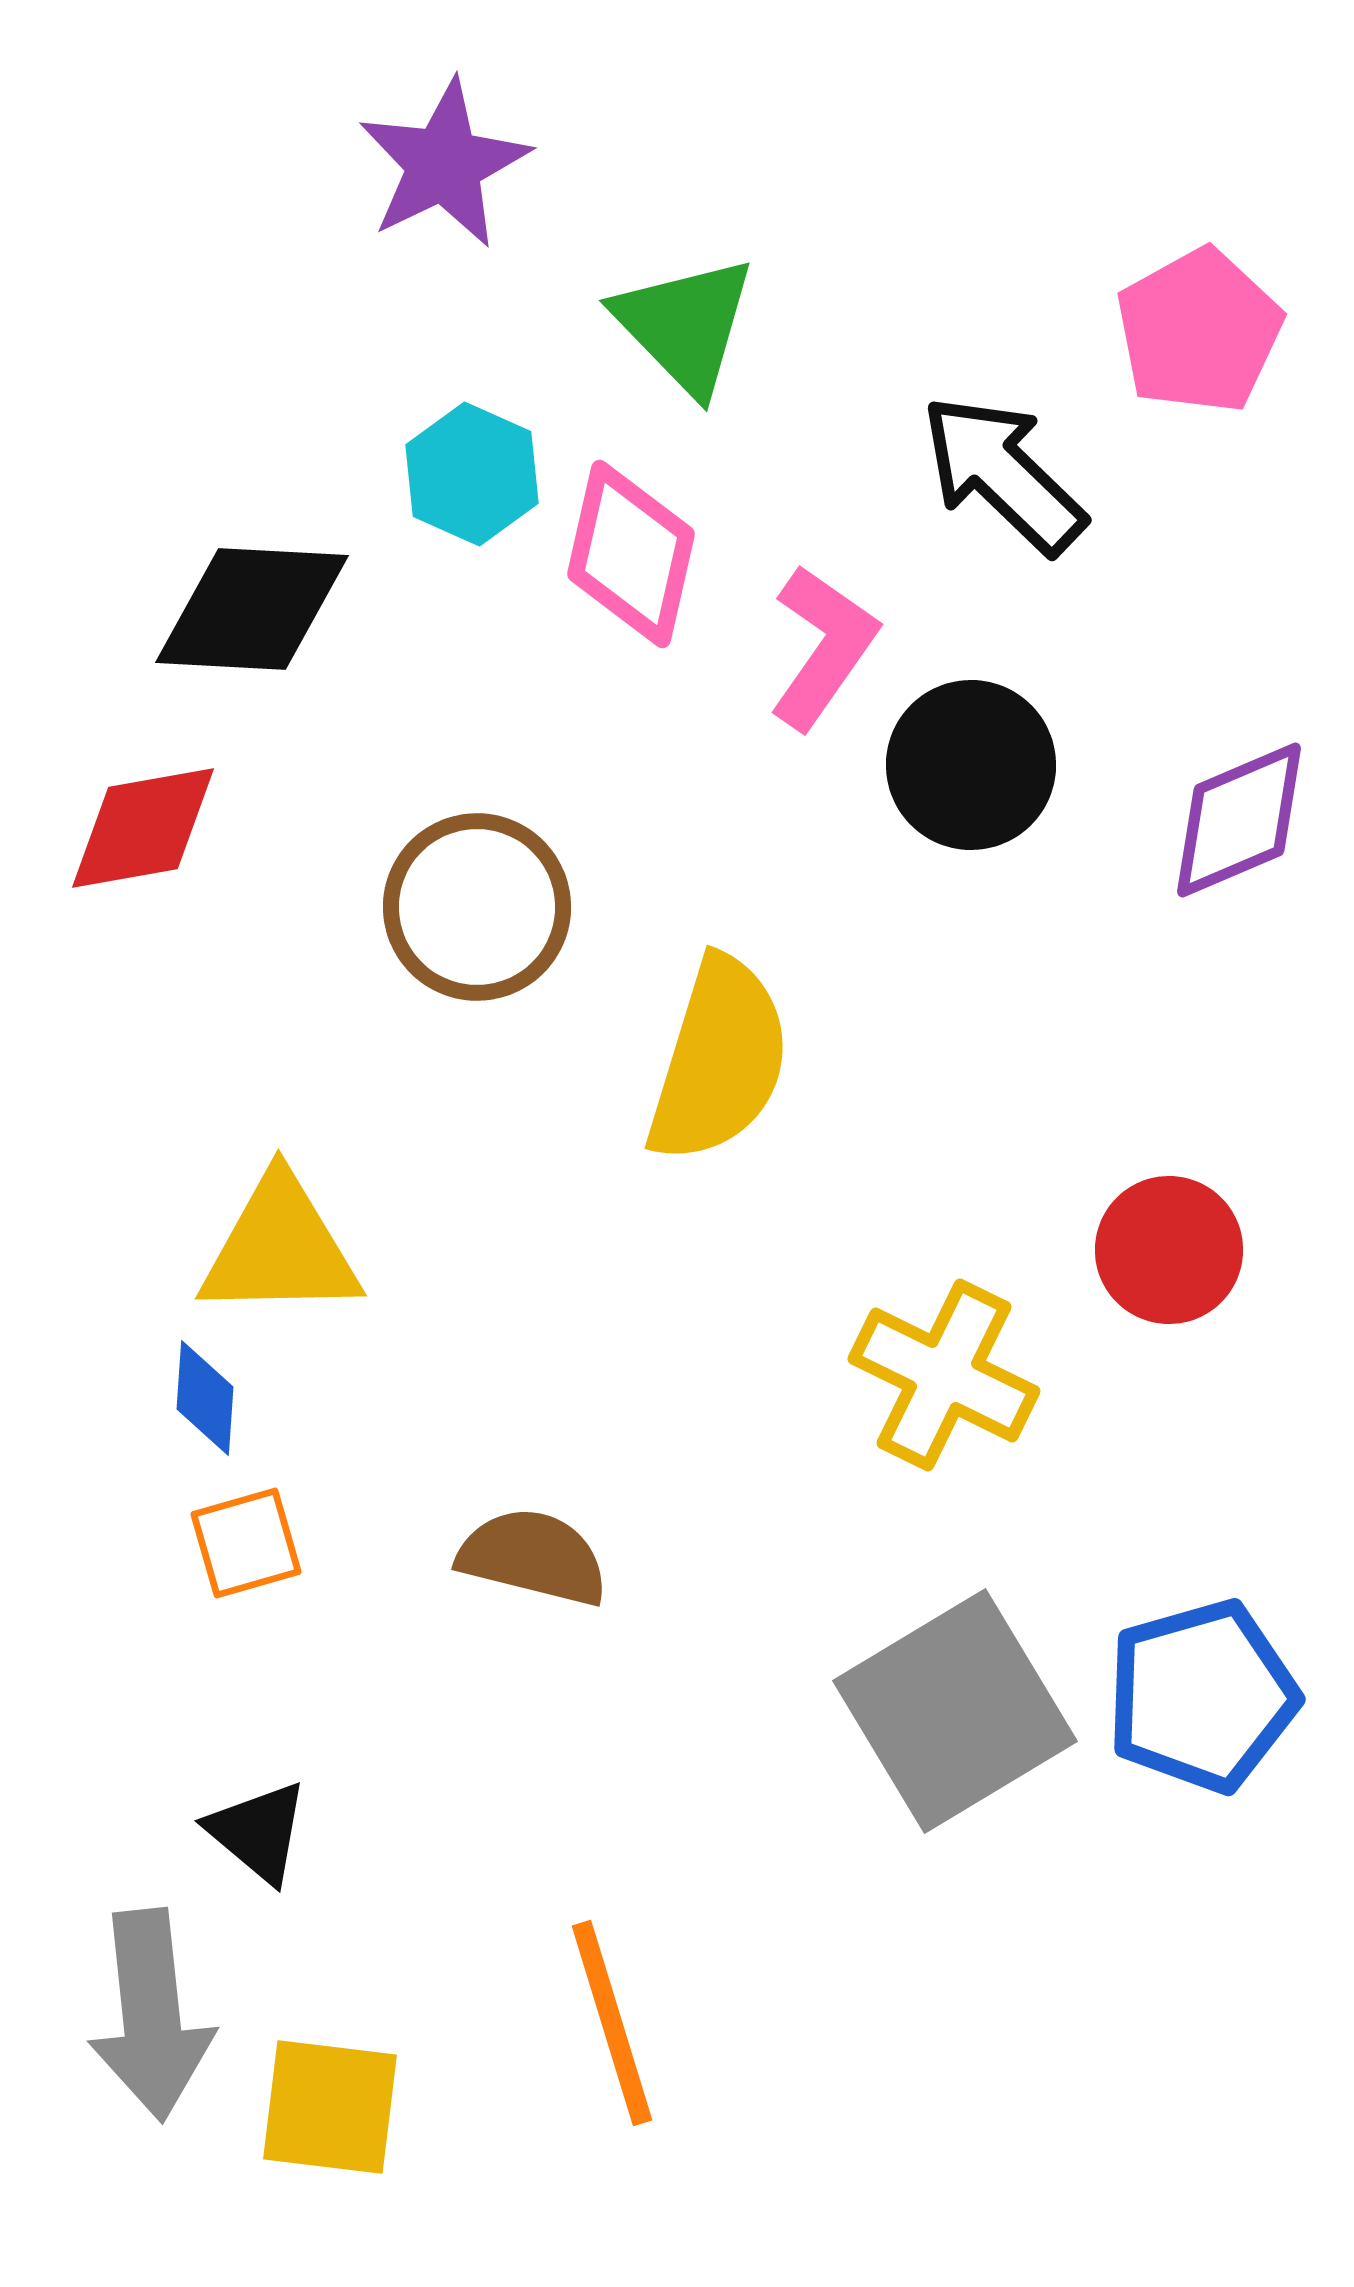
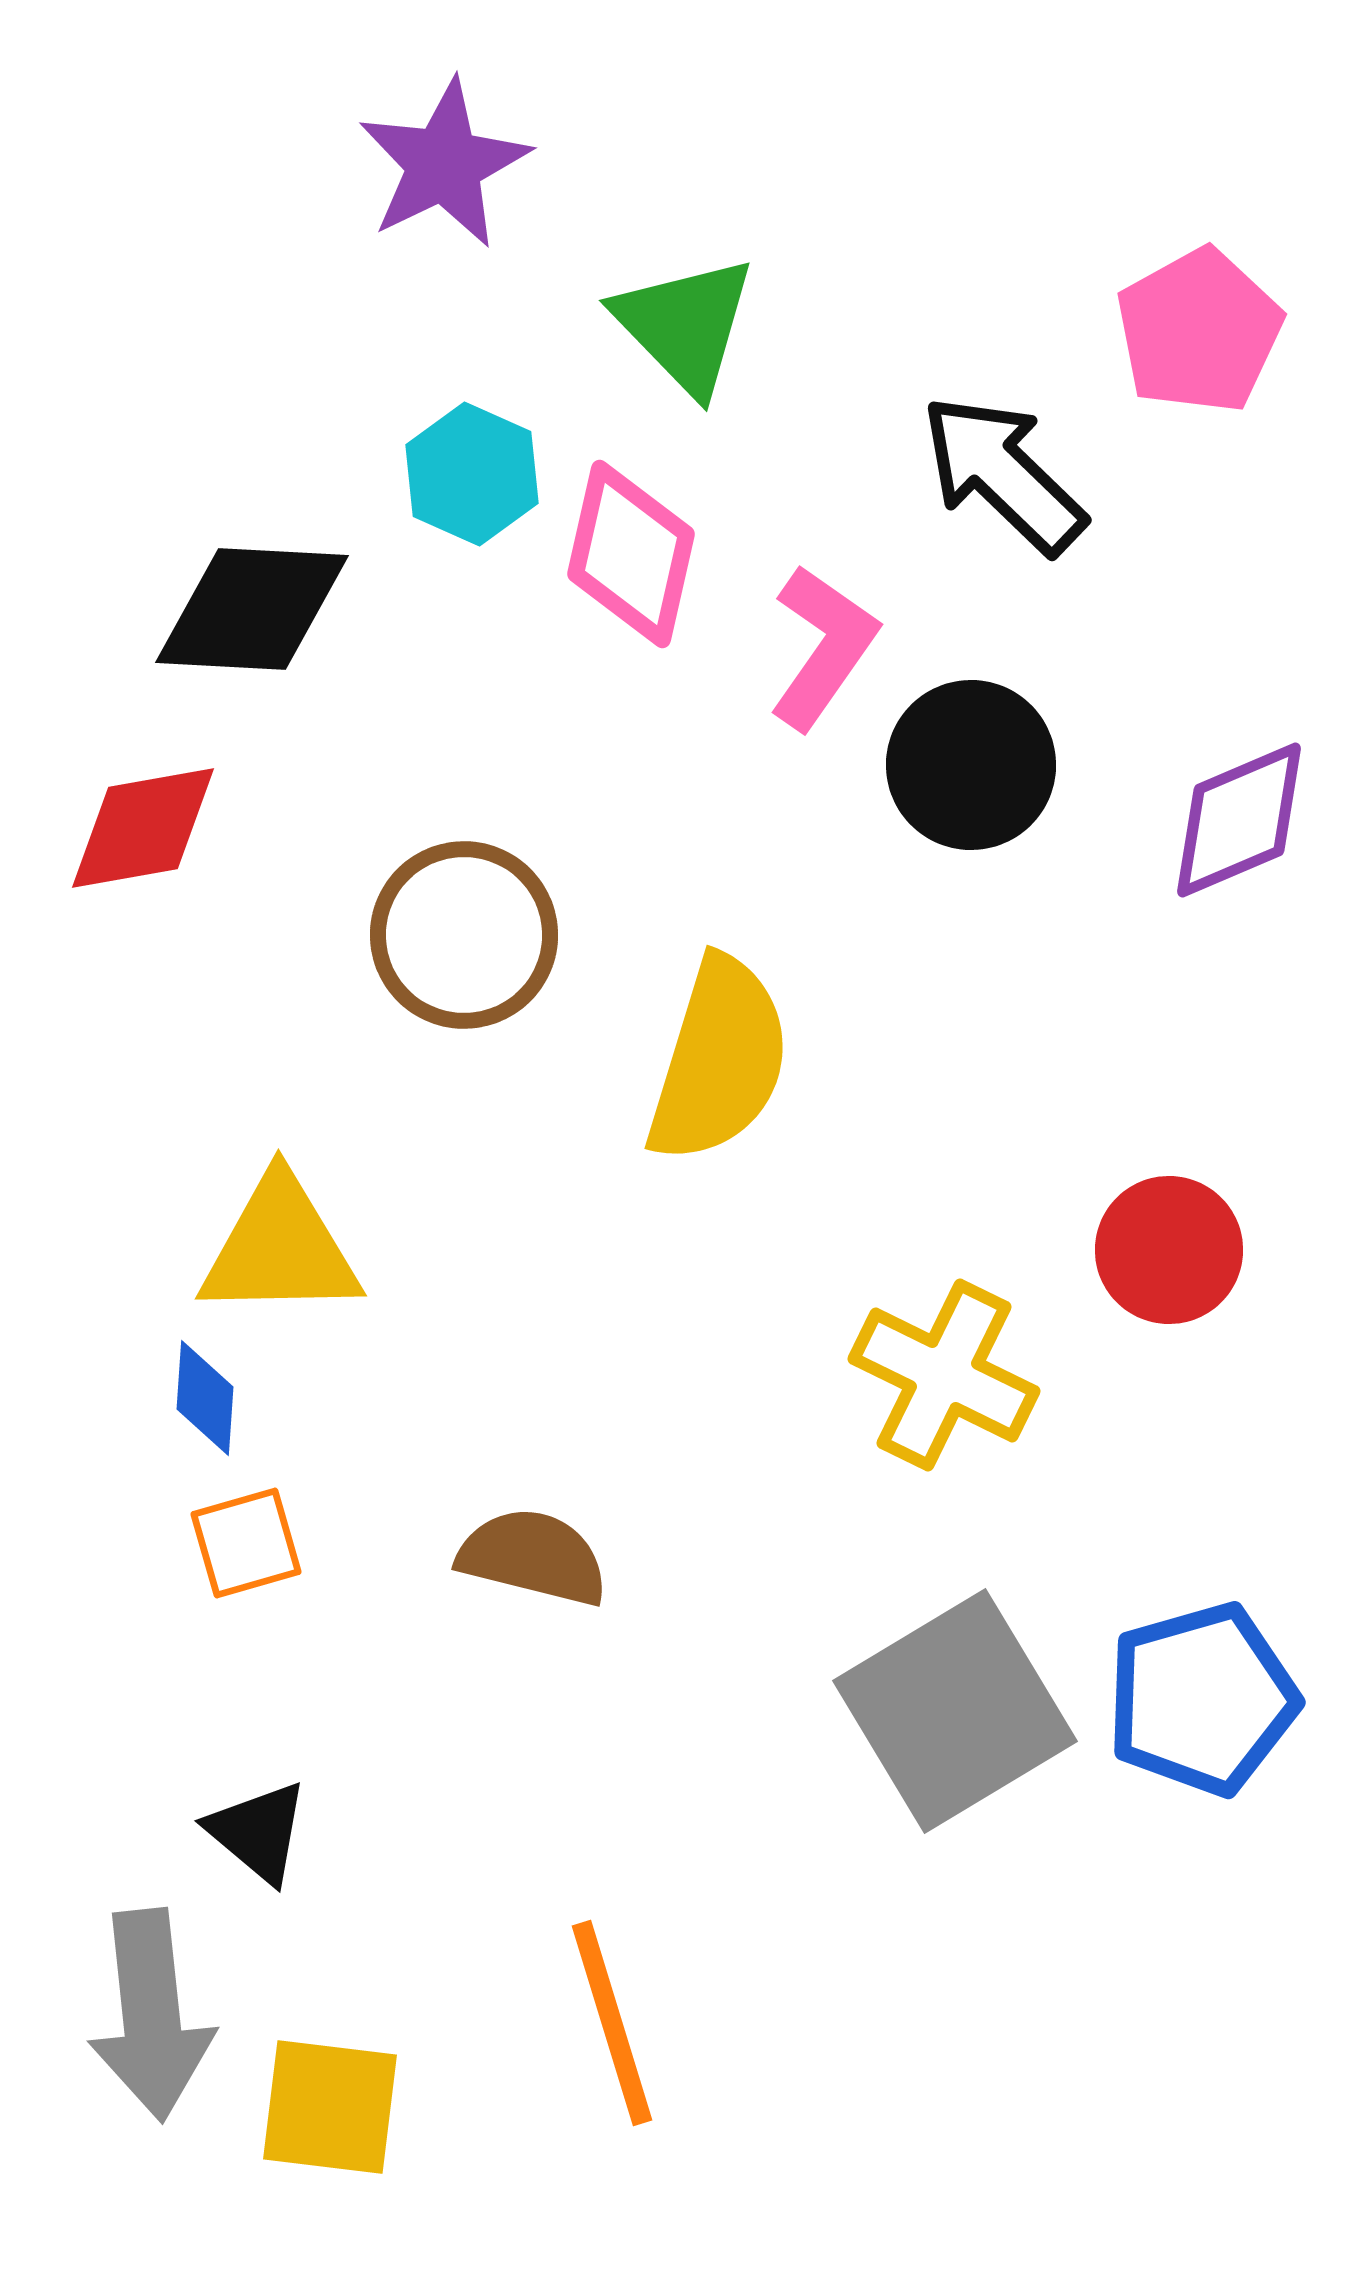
brown circle: moved 13 px left, 28 px down
blue pentagon: moved 3 px down
